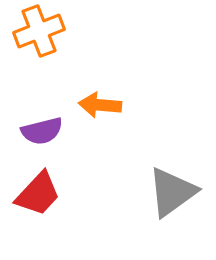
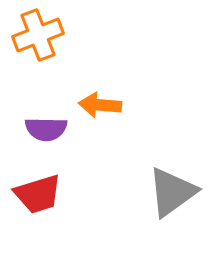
orange cross: moved 1 px left, 4 px down
purple semicircle: moved 4 px right, 2 px up; rotated 15 degrees clockwise
red trapezoid: rotated 30 degrees clockwise
